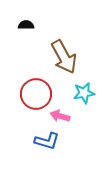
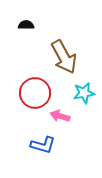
red circle: moved 1 px left, 1 px up
blue L-shape: moved 4 px left, 4 px down
